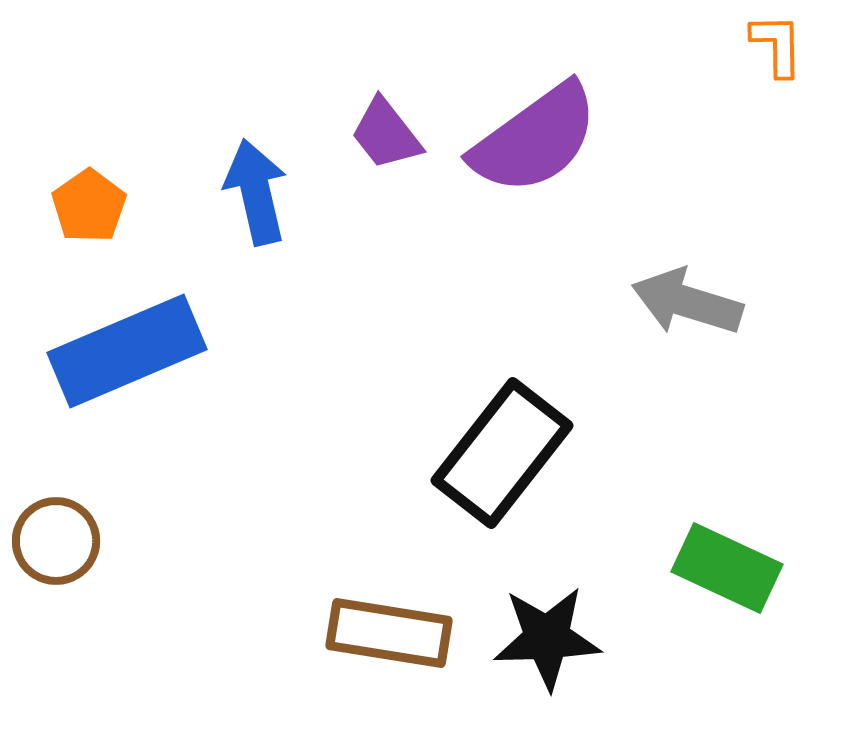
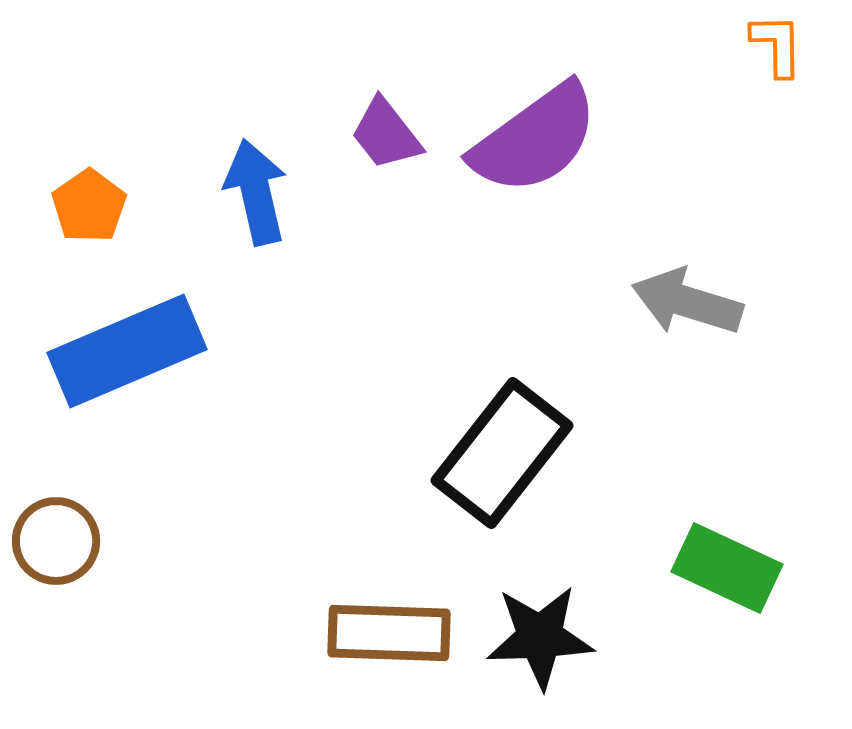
brown rectangle: rotated 7 degrees counterclockwise
black star: moved 7 px left, 1 px up
